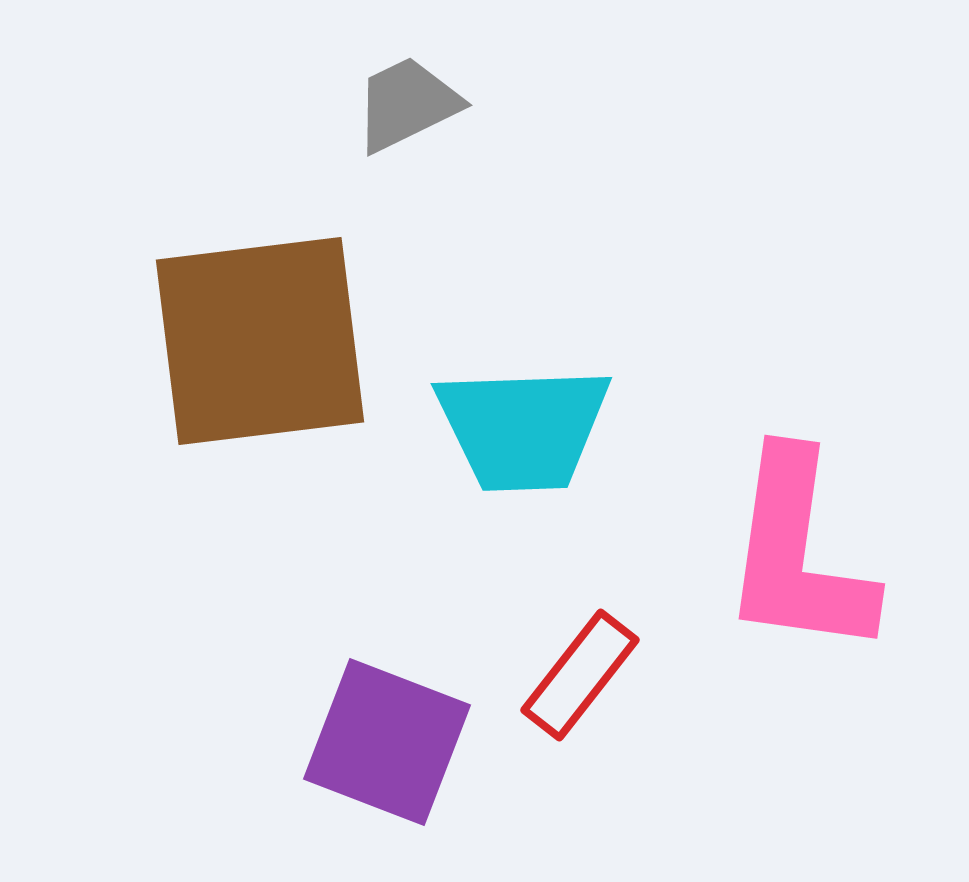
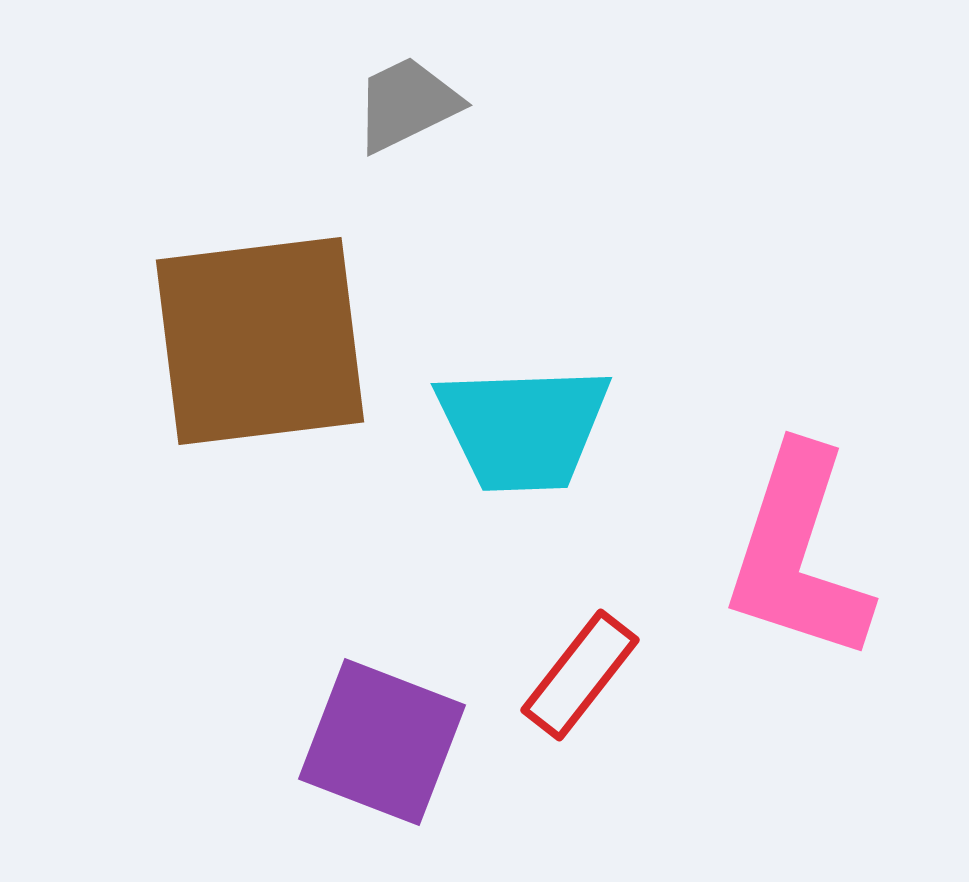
pink L-shape: rotated 10 degrees clockwise
purple square: moved 5 px left
